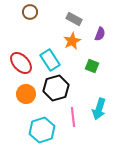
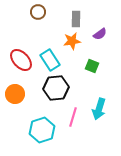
brown circle: moved 8 px right
gray rectangle: moved 2 px right; rotated 63 degrees clockwise
purple semicircle: rotated 32 degrees clockwise
orange star: rotated 18 degrees clockwise
red ellipse: moved 3 px up
black hexagon: rotated 10 degrees clockwise
orange circle: moved 11 px left
pink line: rotated 24 degrees clockwise
